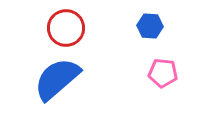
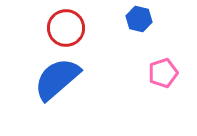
blue hexagon: moved 11 px left, 7 px up; rotated 10 degrees clockwise
pink pentagon: rotated 24 degrees counterclockwise
